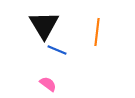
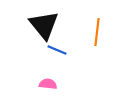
black triangle: rotated 8 degrees counterclockwise
pink semicircle: rotated 30 degrees counterclockwise
